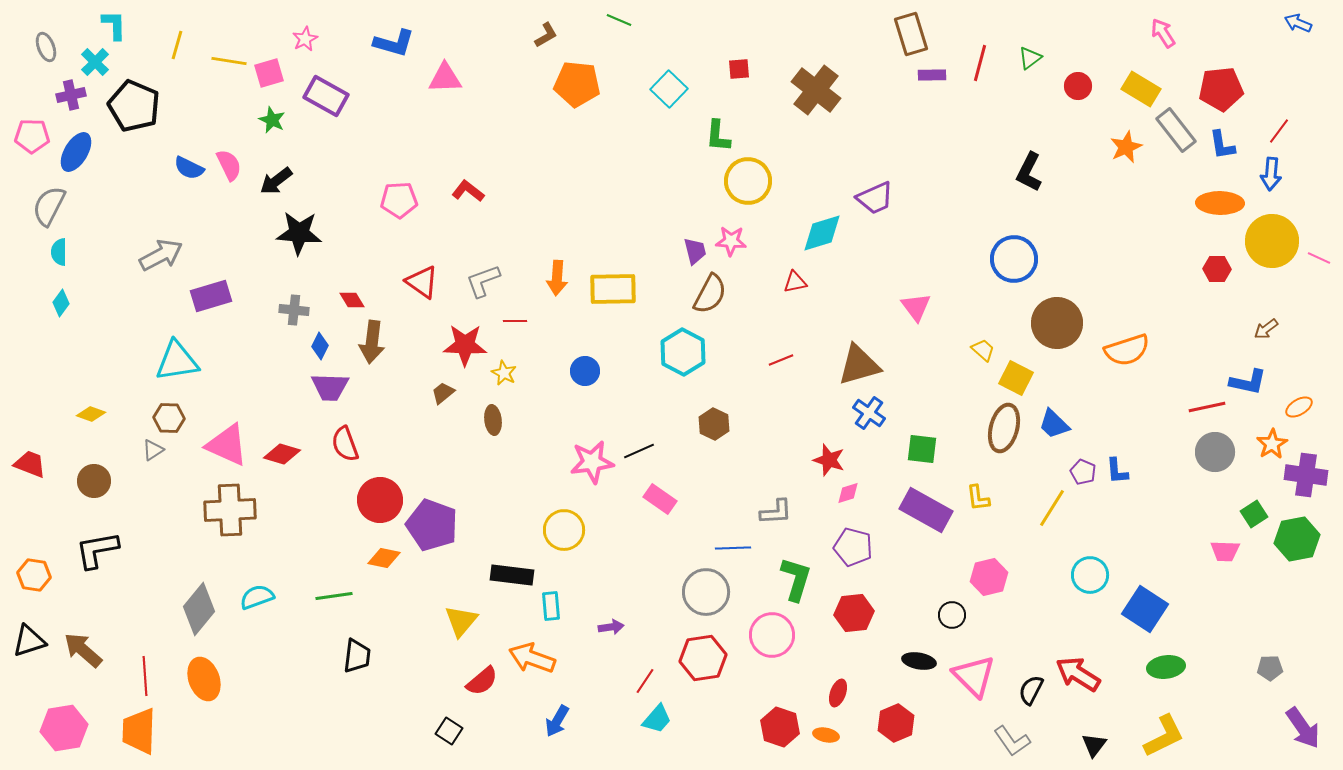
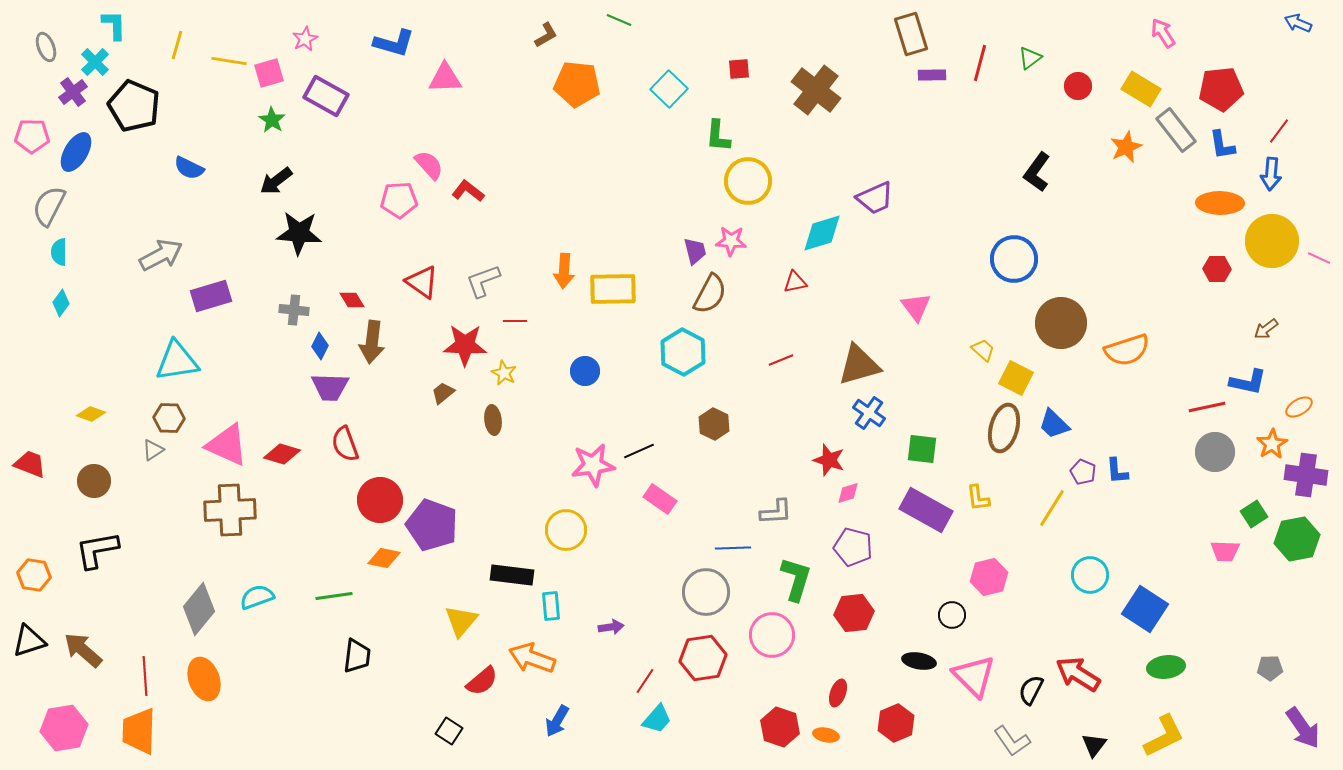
purple cross at (71, 95): moved 2 px right, 3 px up; rotated 24 degrees counterclockwise
green star at (272, 120): rotated 8 degrees clockwise
pink semicircle at (229, 165): moved 200 px right; rotated 16 degrees counterclockwise
black L-shape at (1029, 172): moved 8 px right; rotated 9 degrees clockwise
orange arrow at (557, 278): moved 7 px right, 7 px up
brown circle at (1057, 323): moved 4 px right
pink star at (592, 462): moved 1 px right, 3 px down
yellow circle at (564, 530): moved 2 px right
